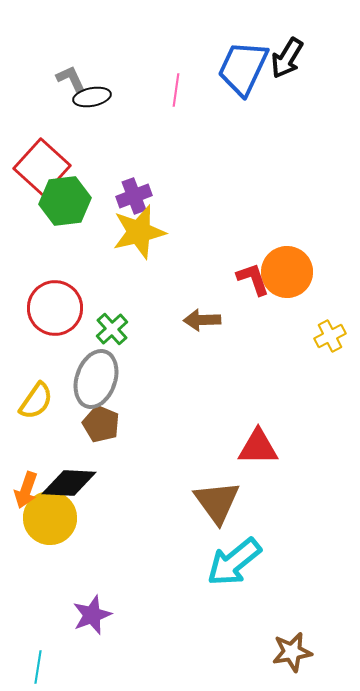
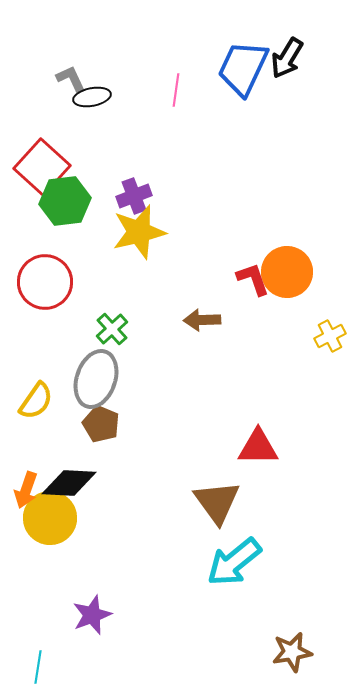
red circle: moved 10 px left, 26 px up
